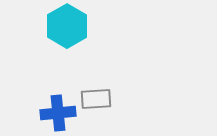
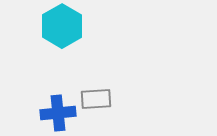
cyan hexagon: moved 5 px left
